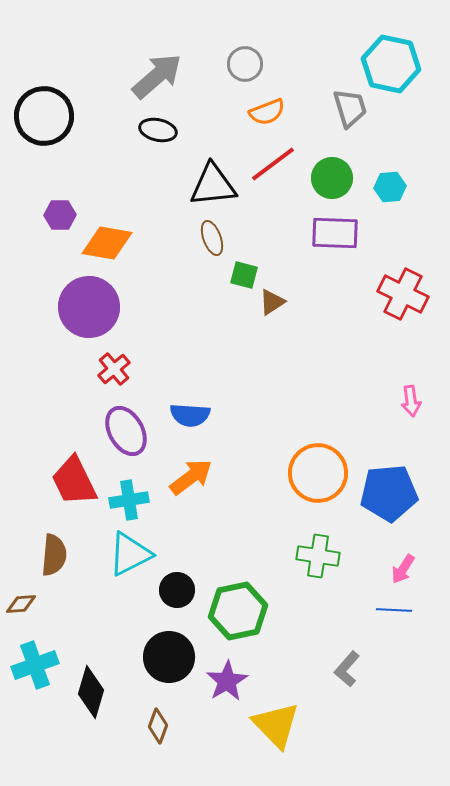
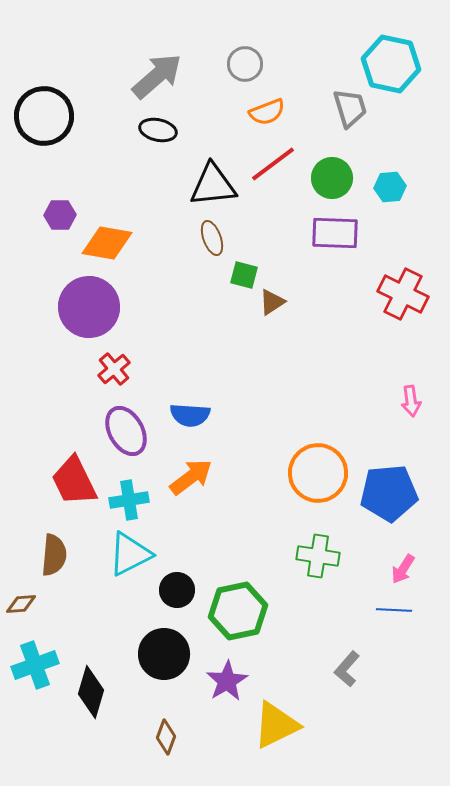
black circle at (169, 657): moved 5 px left, 3 px up
yellow triangle at (276, 725): rotated 48 degrees clockwise
brown diamond at (158, 726): moved 8 px right, 11 px down
